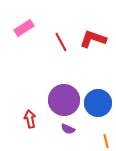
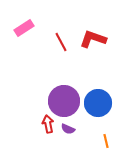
purple circle: moved 1 px down
red arrow: moved 18 px right, 5 px down
